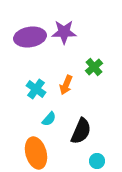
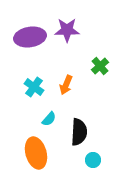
purple star: moved 3 px right, 2 px up
green cross: moved 6 px right, 1 px up
cyan cross: moved 2 px left, 2 px up
black semicircle: moved 2 px left, 1 px down; rotated 20 degrees counterclockwise
cyan circle: moved 4 px left, 1 px up
